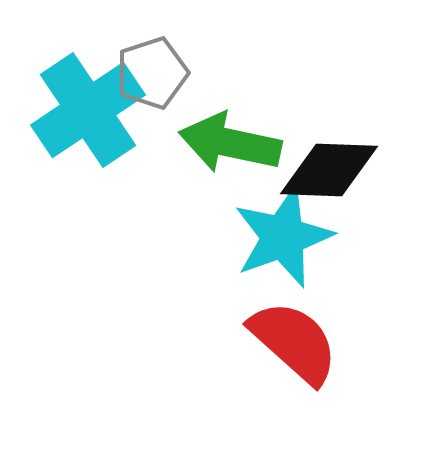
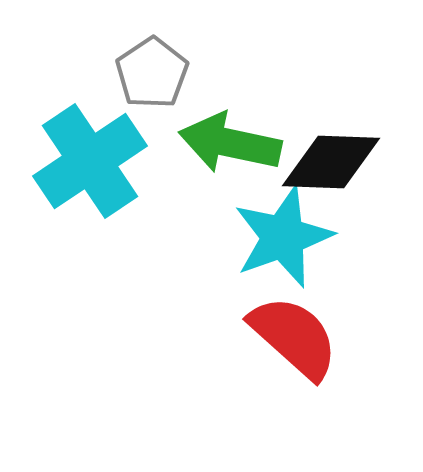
gray pentagon: rotated 16 degrees counterclockwise
cyan cross: moved 2 px right, 51 px down
black diamond: moved 2 px right, 8 px up
red semicircle: moved 5 px up
